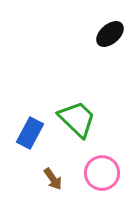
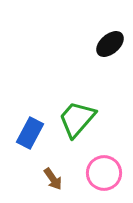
black ellipse: moved 10 px down
green trapezoid: rotated 93 degrees counterclockwise
pink circle: moved 2 px right
